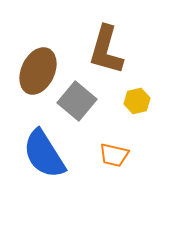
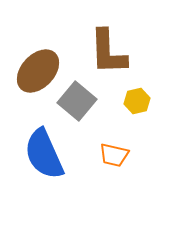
brown L-shape: moved 2 px right, 2 px down; rotated 18 degrees counterclockwise
brown ellipse: rotated 18 degrees clockwise
blue semicircle: rotated 8 degrees clockwise
